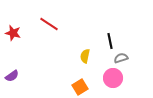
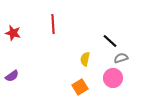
red line: moved 4 px right; rotated 54 degrees clockwise
black line: rotated 35 degrees counterclockwise
yellow semicircle: moved 3 px down
